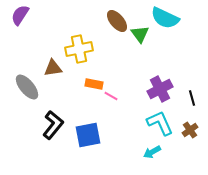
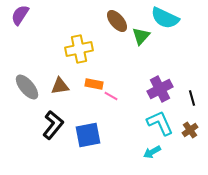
green triangle: moved 1 px right, 2 px down; rotated 18 degrees clockwise
brown triangle: moved 7 px right, 18 px down
